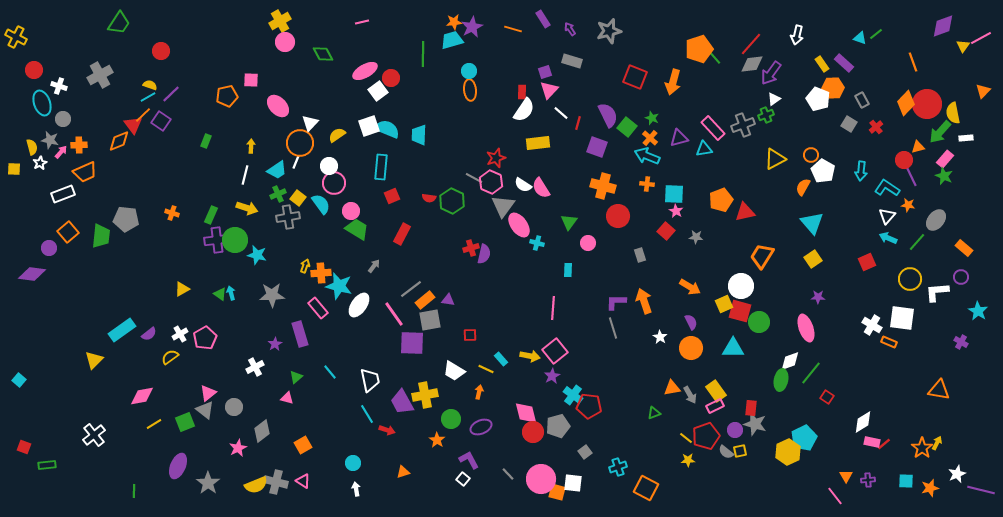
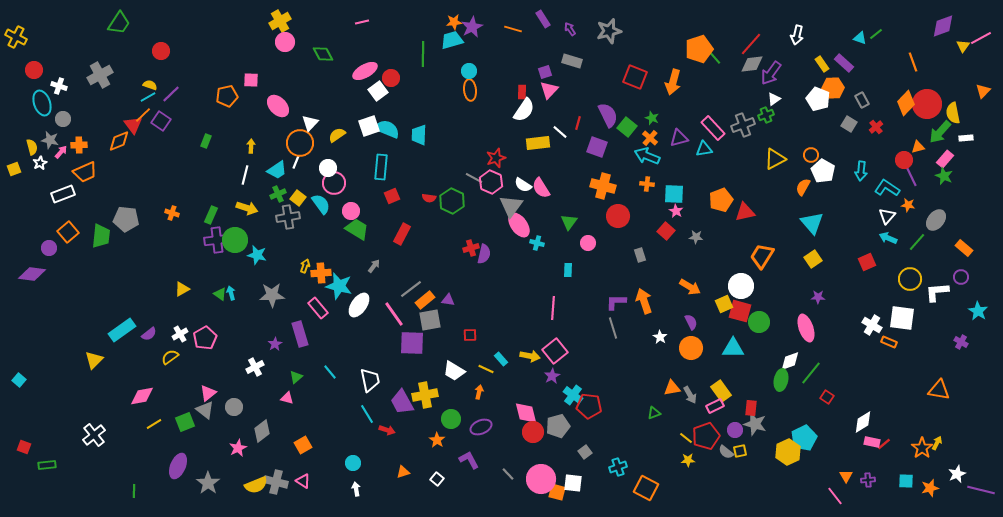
white line at (561, 113): moved 1 px left, 19 px down
white circle at (329, 166): moved 1 px left, 2 px down
yellow square at (14, 169): rotated 24 degrees counterclockwise
gray triangle at (503, 206): moved 8 px right
yellow rectangle at (716, 391): moved 5 px right
white square at (463, 479): moved 26 px left
